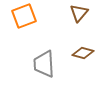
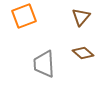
brown triangle: moved 2 px right, 4 px down
brown diamond: rotated 25 degrees clockwise
